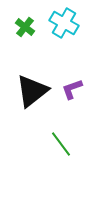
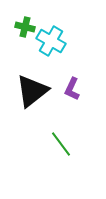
cyan cross: moved 13 px left, 18 px down
green cross: rotated 24 degrees counterclockwise
purple L-shape: rotated 45 degrees counterclockwise
